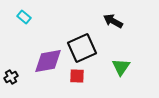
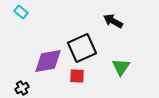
cyan rectangle: moved 3 px left, 5 px up
black cross: moved 11 px right, 11 px down
